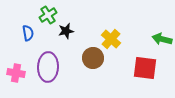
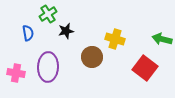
green cross: moved 1 px up
yellow cross: moved 4 px right; rotated 24 degrees counterclockwise
brown circle: moved 1 px left, 1 px up
red square: rotated 30 degrees clockwise
